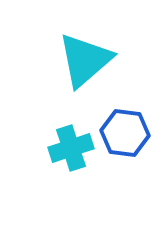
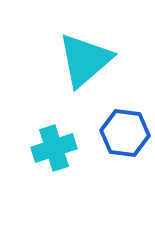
cyan cross: moved 17 px left
